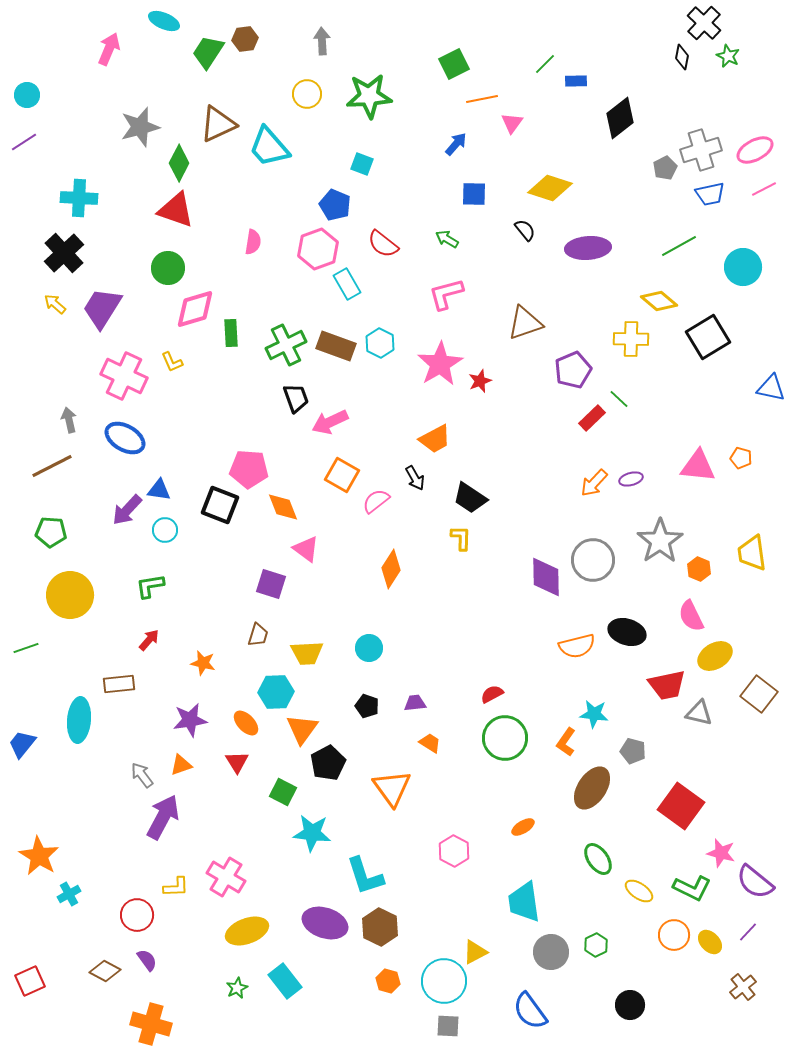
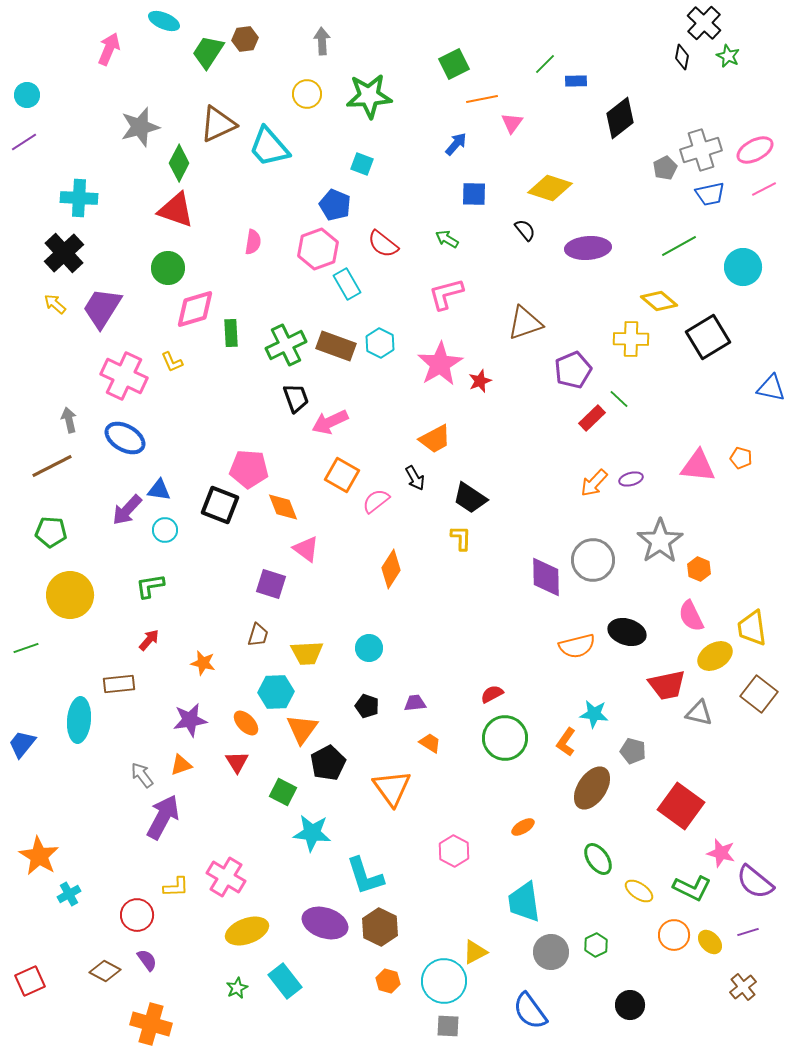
yellow trapezoid at (752, 553): moved 75 px down
purple line at (748, 932): rotated 30 degrees clockwise
